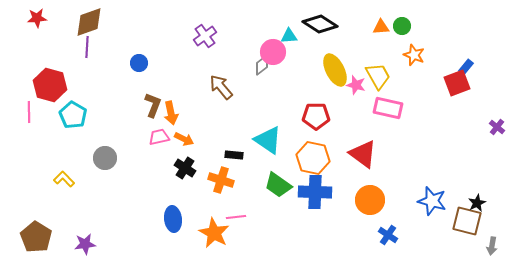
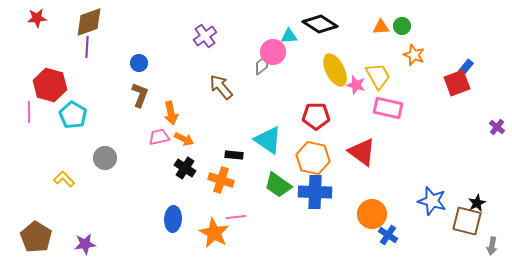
brown L-shape at (153, 105): moved 13 px left, 10 px up
red triangle at (363, 154): moved 1 px left, 2 px up
orange circle at (370, 200): moved 2 px right, 14 px down
blue ellipse at (173, 219): rotated 10 degrees clockwise
